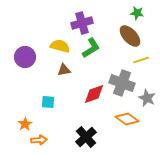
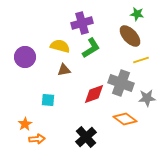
green star: moved 1 px down
gray cross: moved 1 px left
gray star: rotated 30 degrees counterclockwise
cyan square: moved 2 px up
orange diamond: moved 2 px left
orange arrow: moved 2 px left, 1 px up
